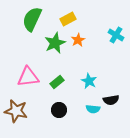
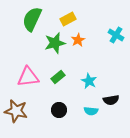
green star: rotated 10 degrees clockwise
green rectangle: moved 1 px right, 5 px up
cyan semicircle: moved 2 px left, 2 px down
